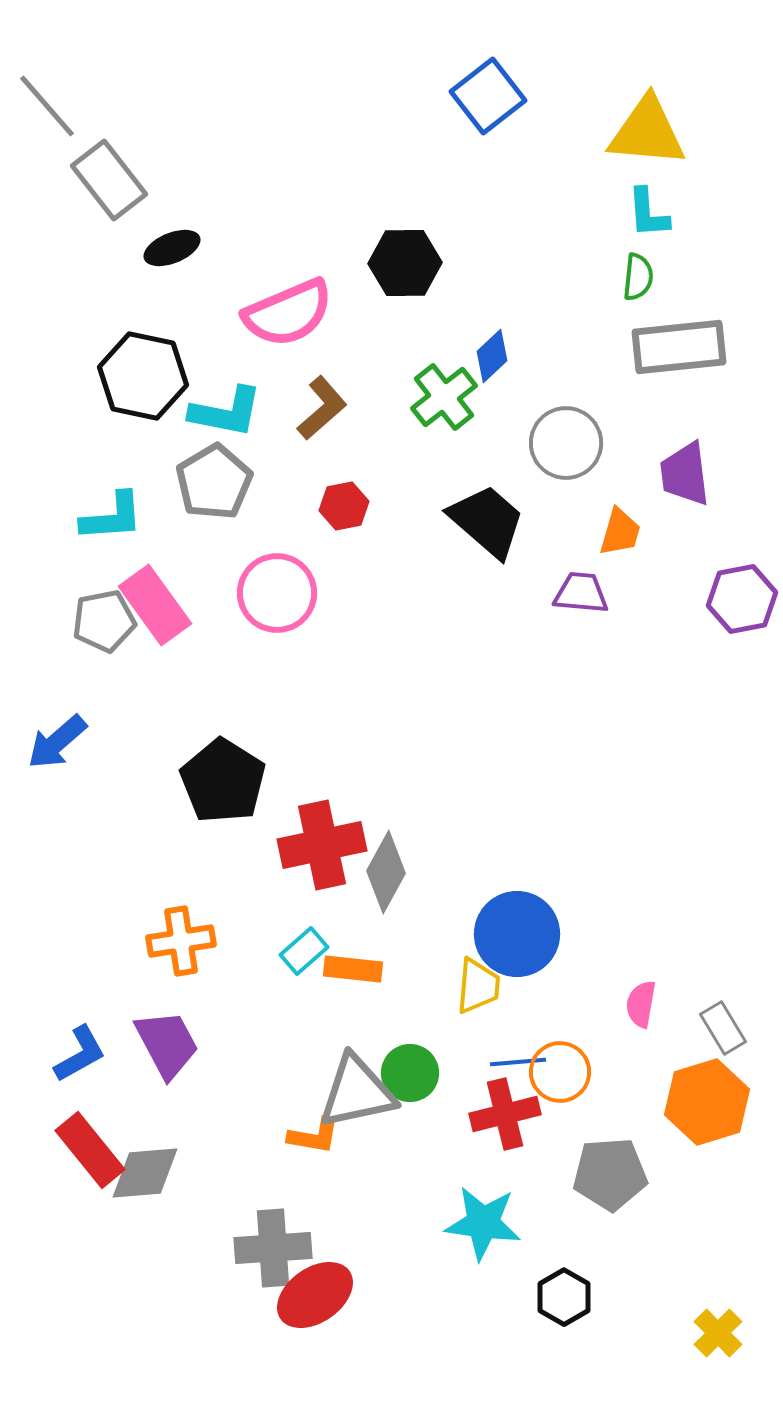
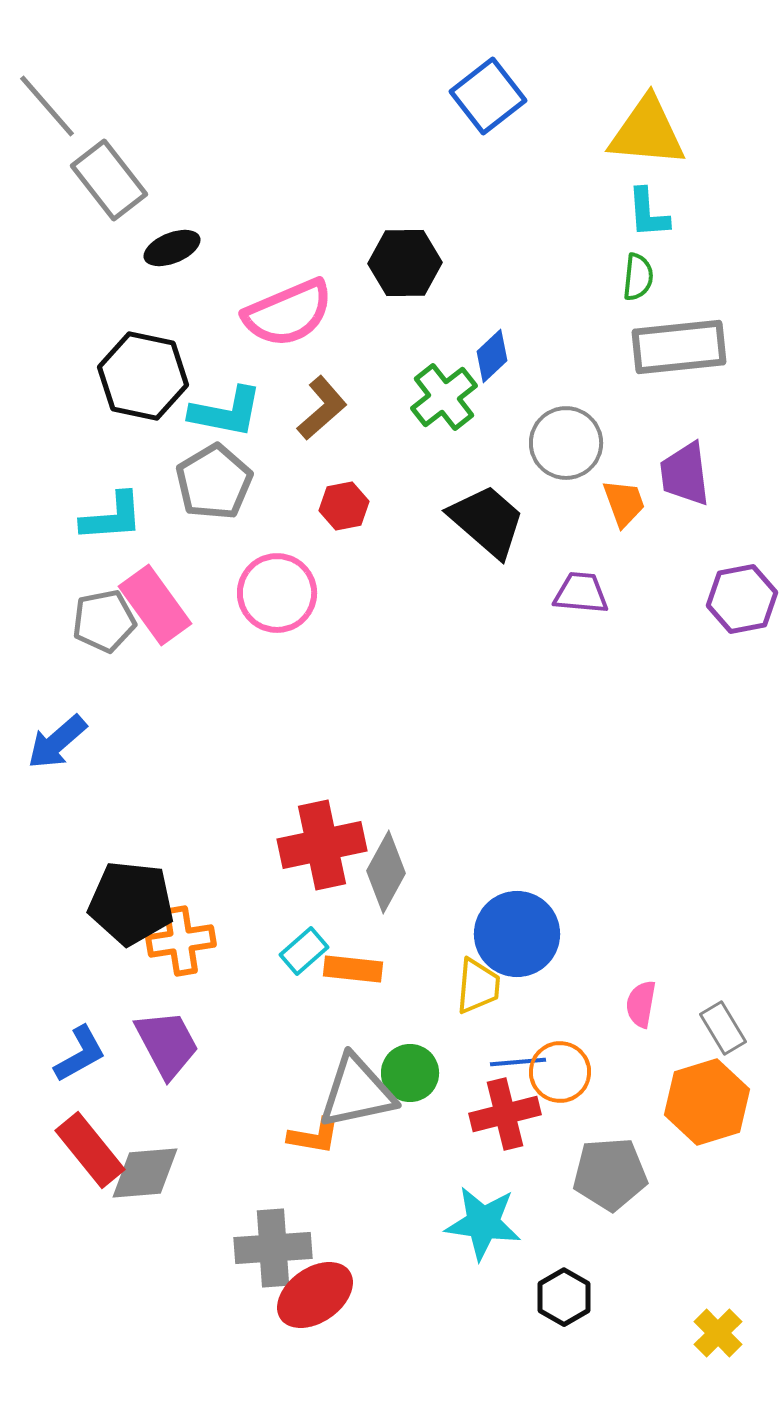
orange trapezoid at (620, 532): moved 4 px right, 29 px up; rotated 36 degrees counterclockwise
black pentagon at (223, 781): moved 92 px left, 122 px down; rotated 26 degrees counterclockwise
